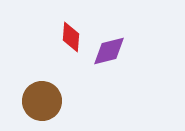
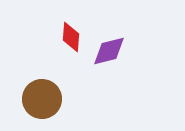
brown circle: moved 2 px up
